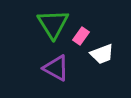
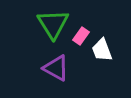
white trapezoid: moved 4 px up; rotated 90 degrees clockwise
